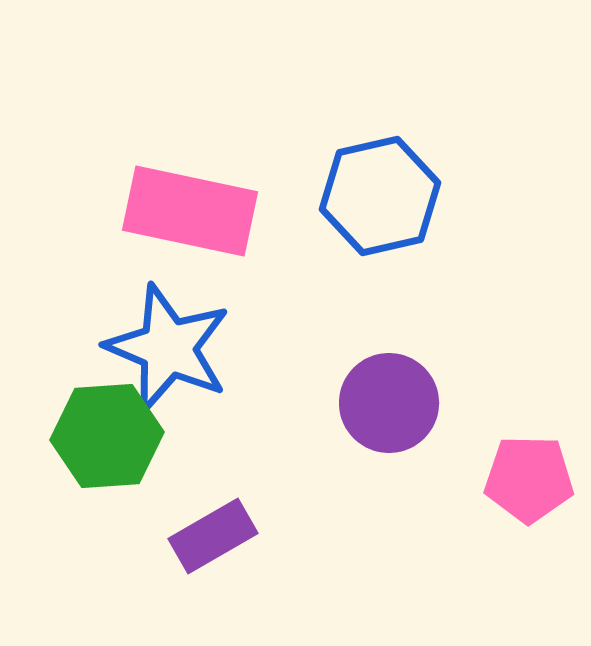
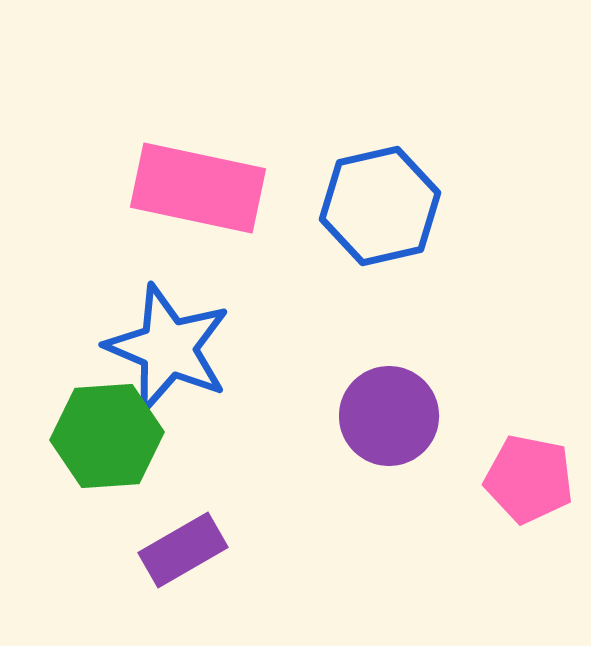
blue hexagon: moved 10 px down
pink rectangle: moved 8 px right, 23 px up
purple circle: moved 13 px down
pink pentagon: rotated 10 degrees clockwise
purple rectangle: moved 30 px left, 14 px down
